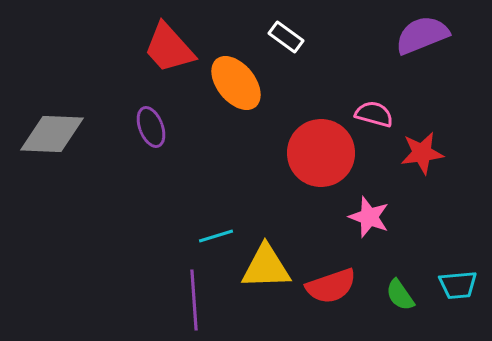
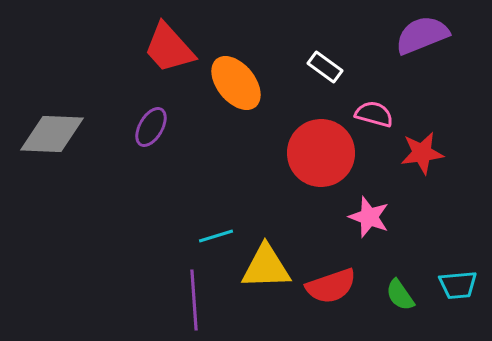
white rectangle: moved 39 px right, 30 px down
purple ellipse: rotated 51 degrees clockwise
